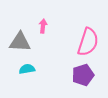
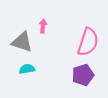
gray triangle: moved 2 px right; rotated 15 degrees clockwise
